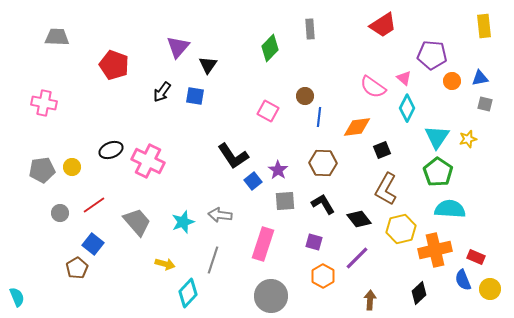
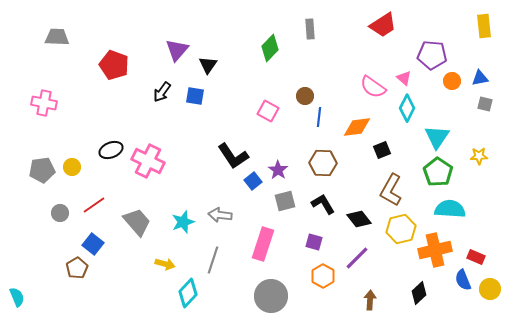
purple triangle at (178, 47): moved 1 px left, 3 px down
yellow star at (468, 139): moved 11 px right, 17 px down; rotated 12 degrees clockwise
brown L-shape at (386, 189): moved 5 px right, 1 px down
gray square at (285, 201): rotated 10 degrees counterclockwise
